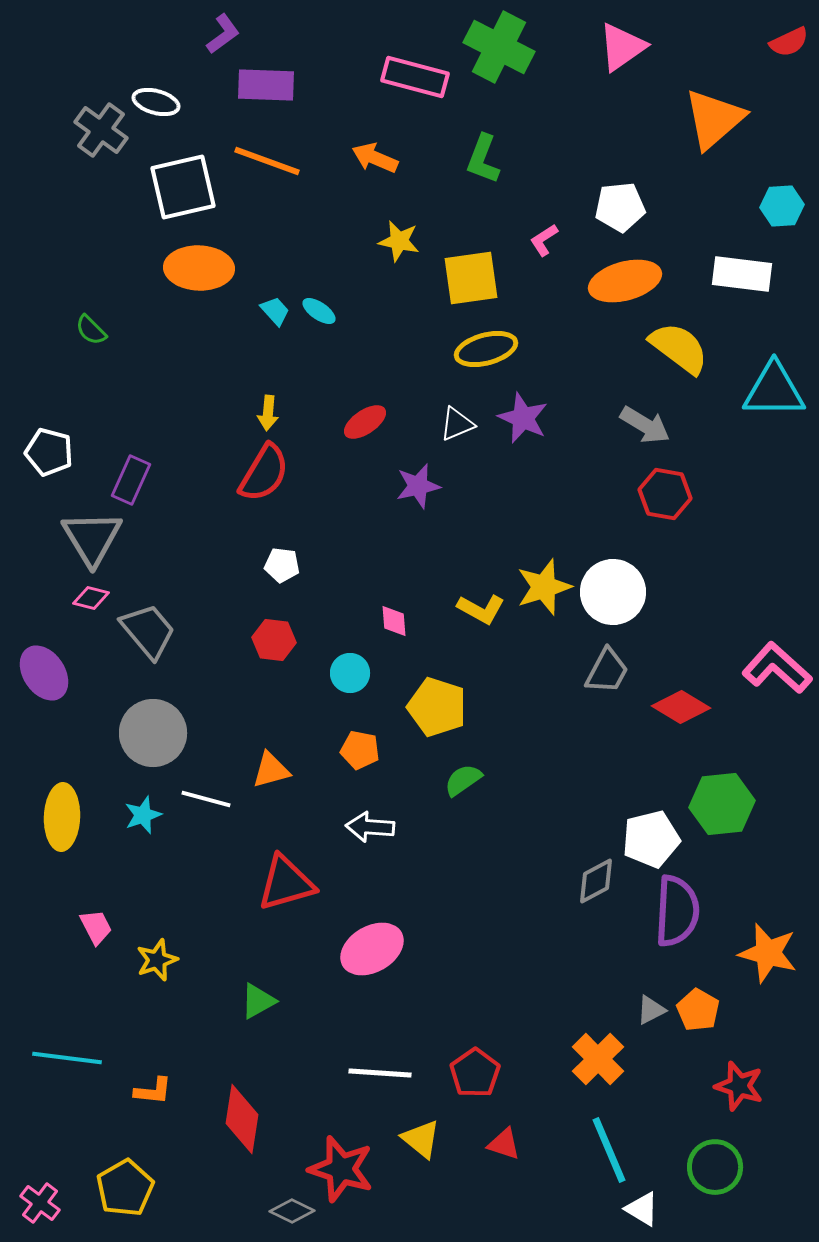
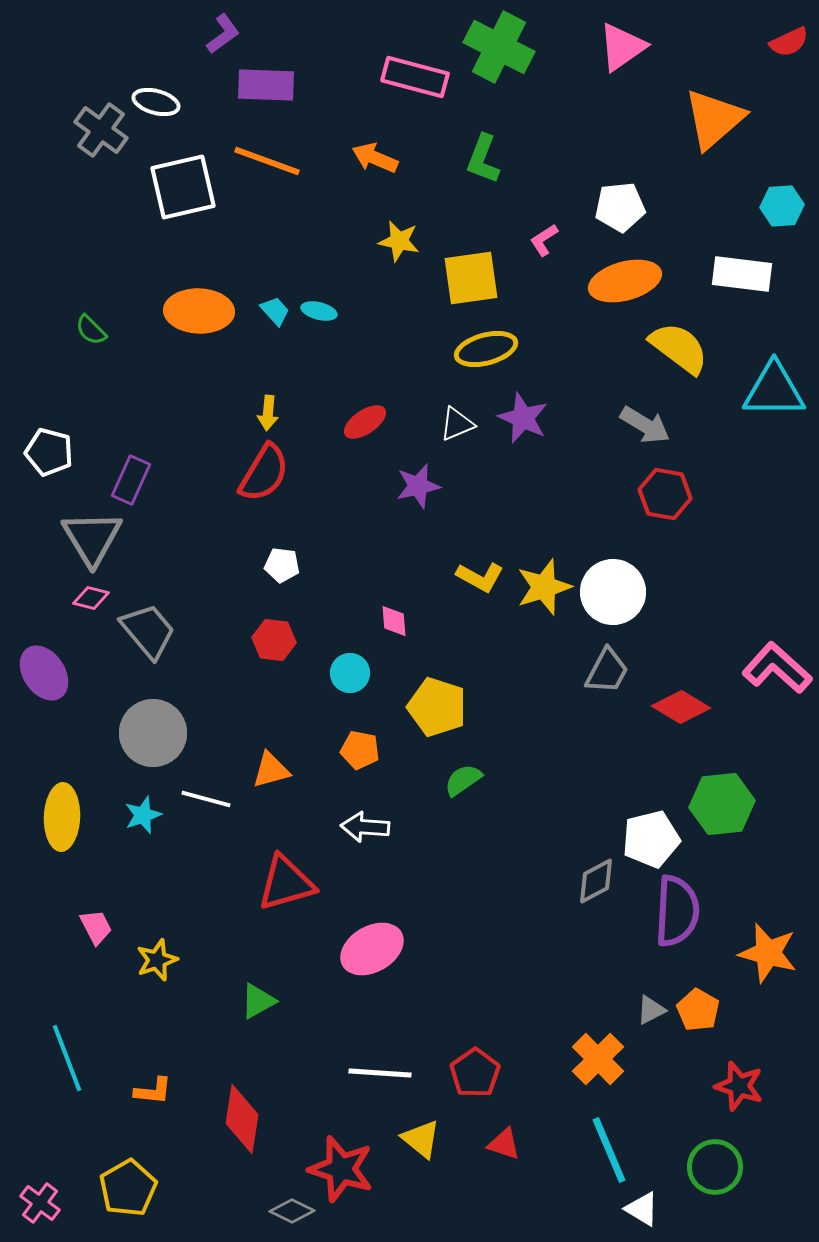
orange ellipse at (199, 268): moved 43 px down
cyan ellipse at (319, 311): rotated 20 degrees counterclockwise
yellow L-shape at (481, 609): moved 1 px left, 32 px up
white arrow at (370, 827): moved 5 px left
cyan line at (67, 1058): rotated 62 degrees clockwise
yellow pentagon at (125, 1188): moved 3 px right
